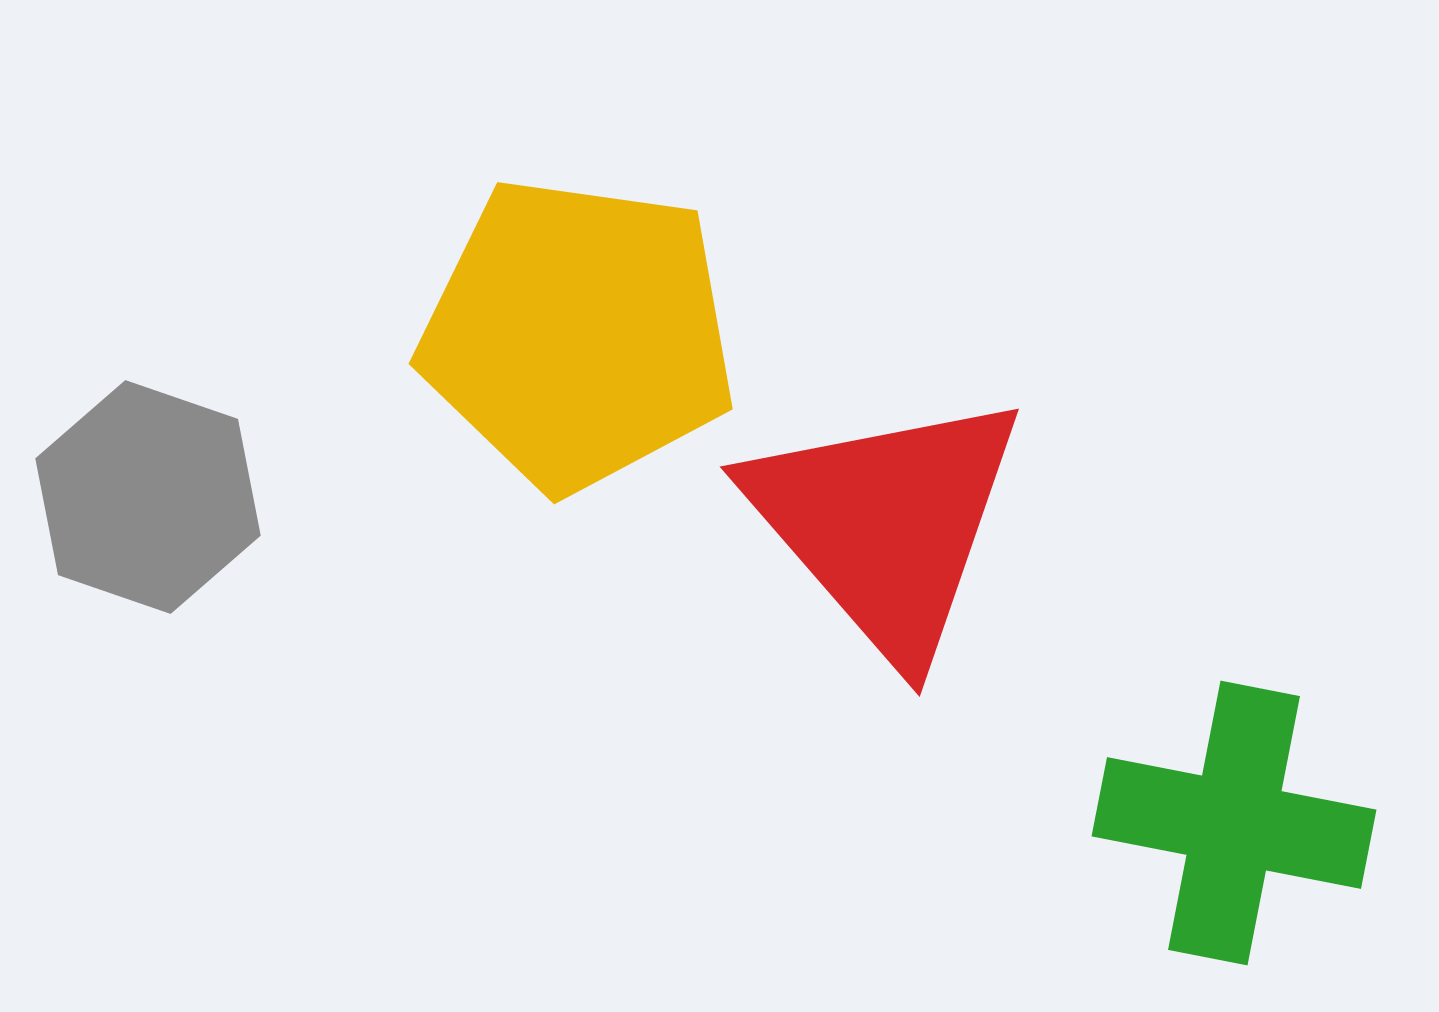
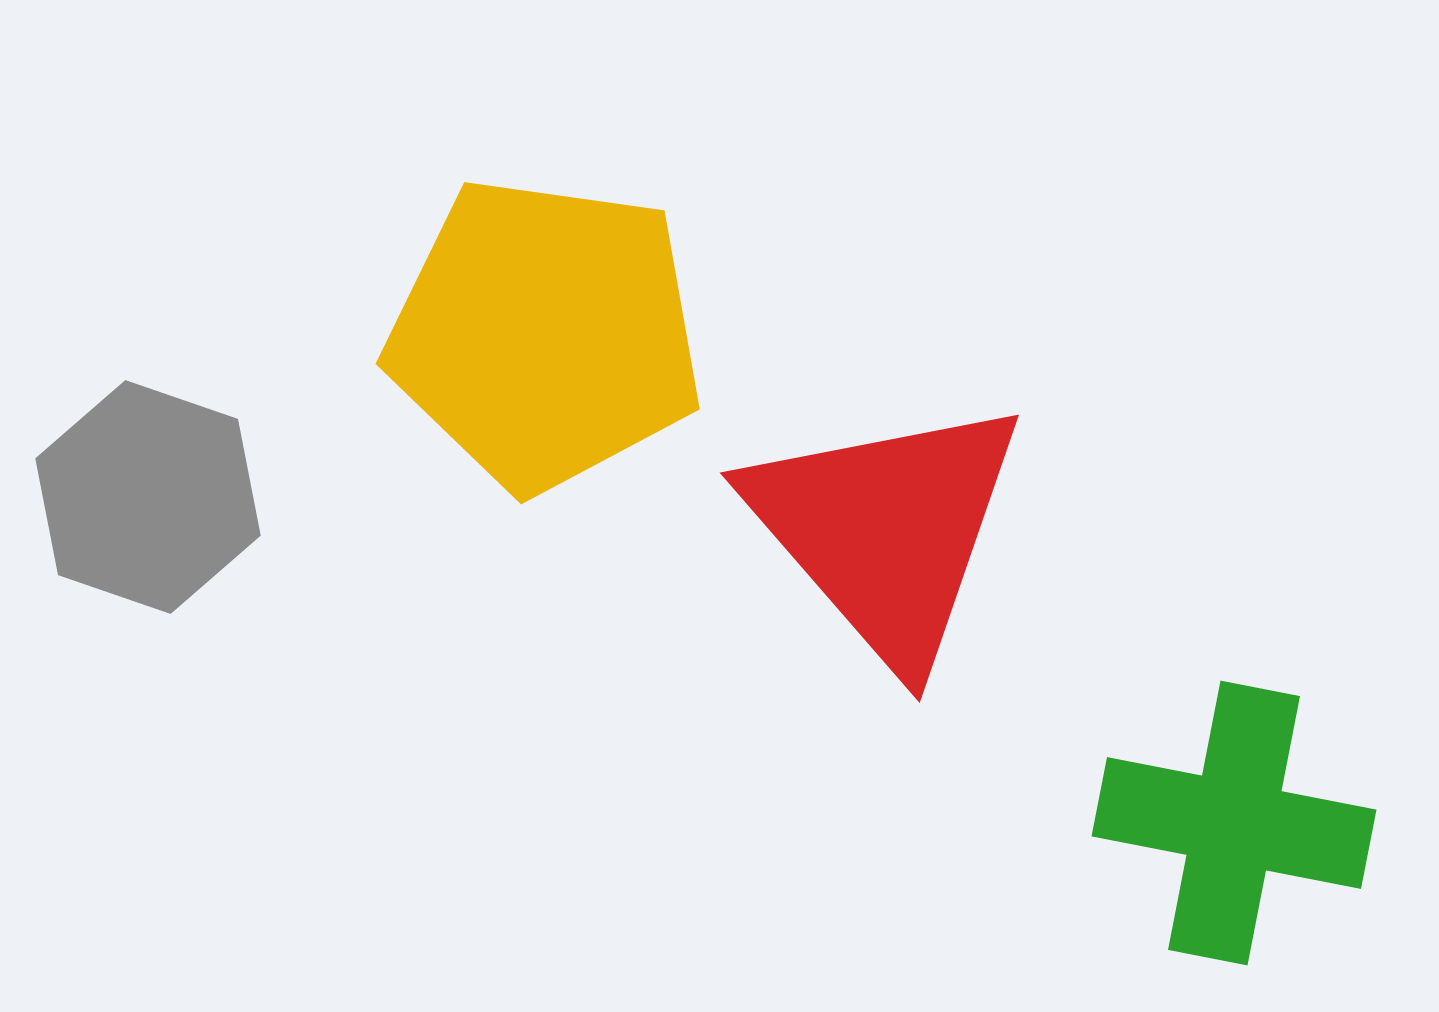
yellow pentagon: moved 33 px left
red triangle: moved 6 px down
